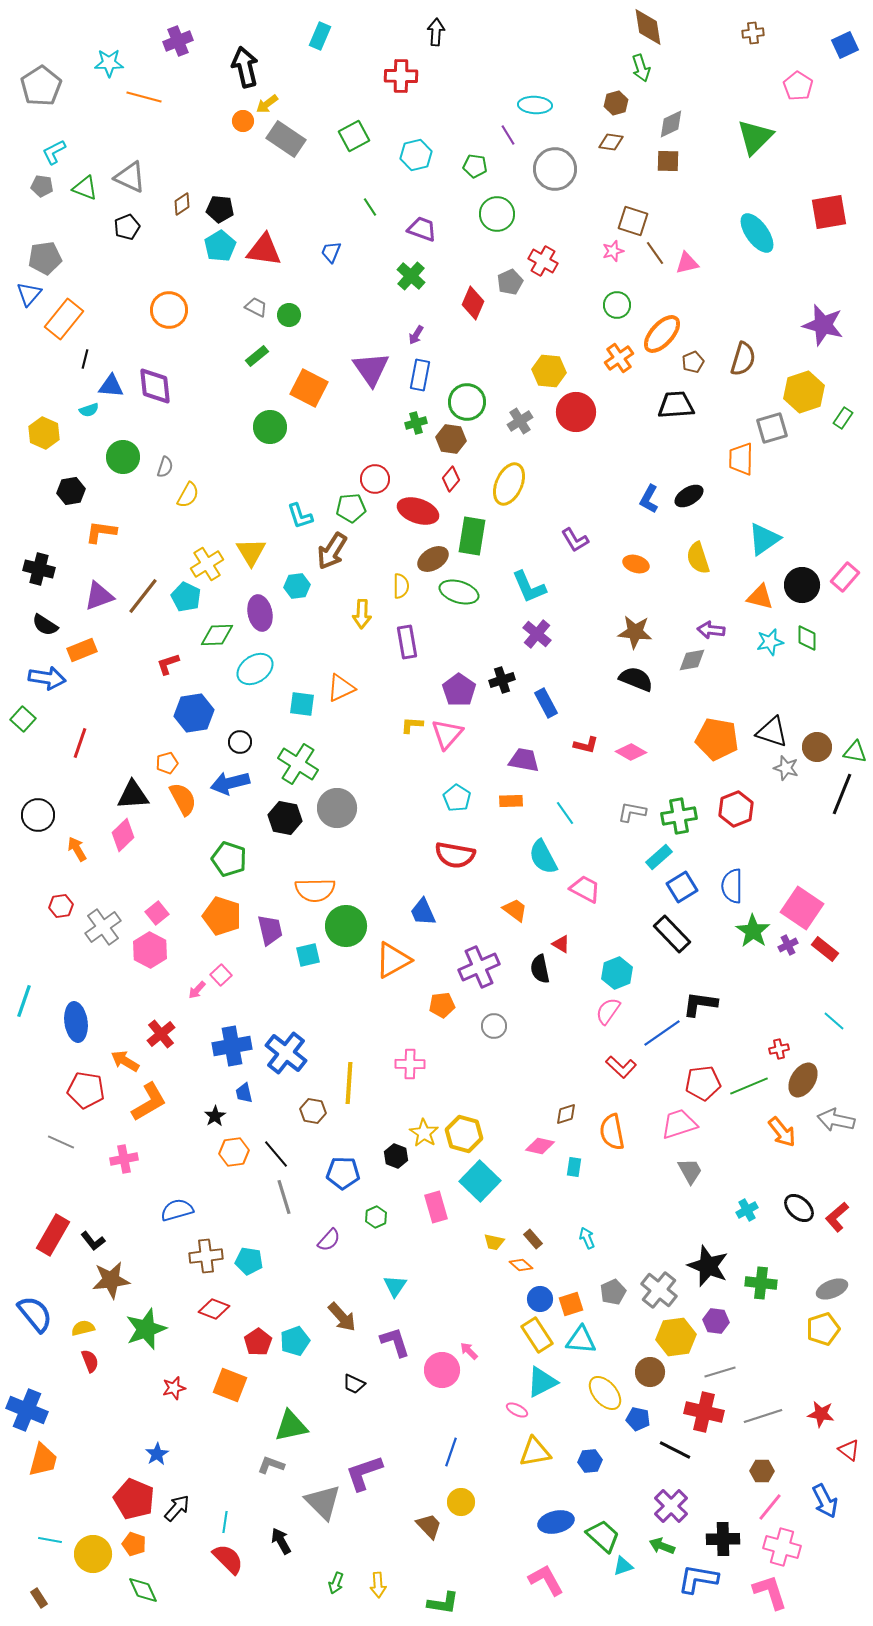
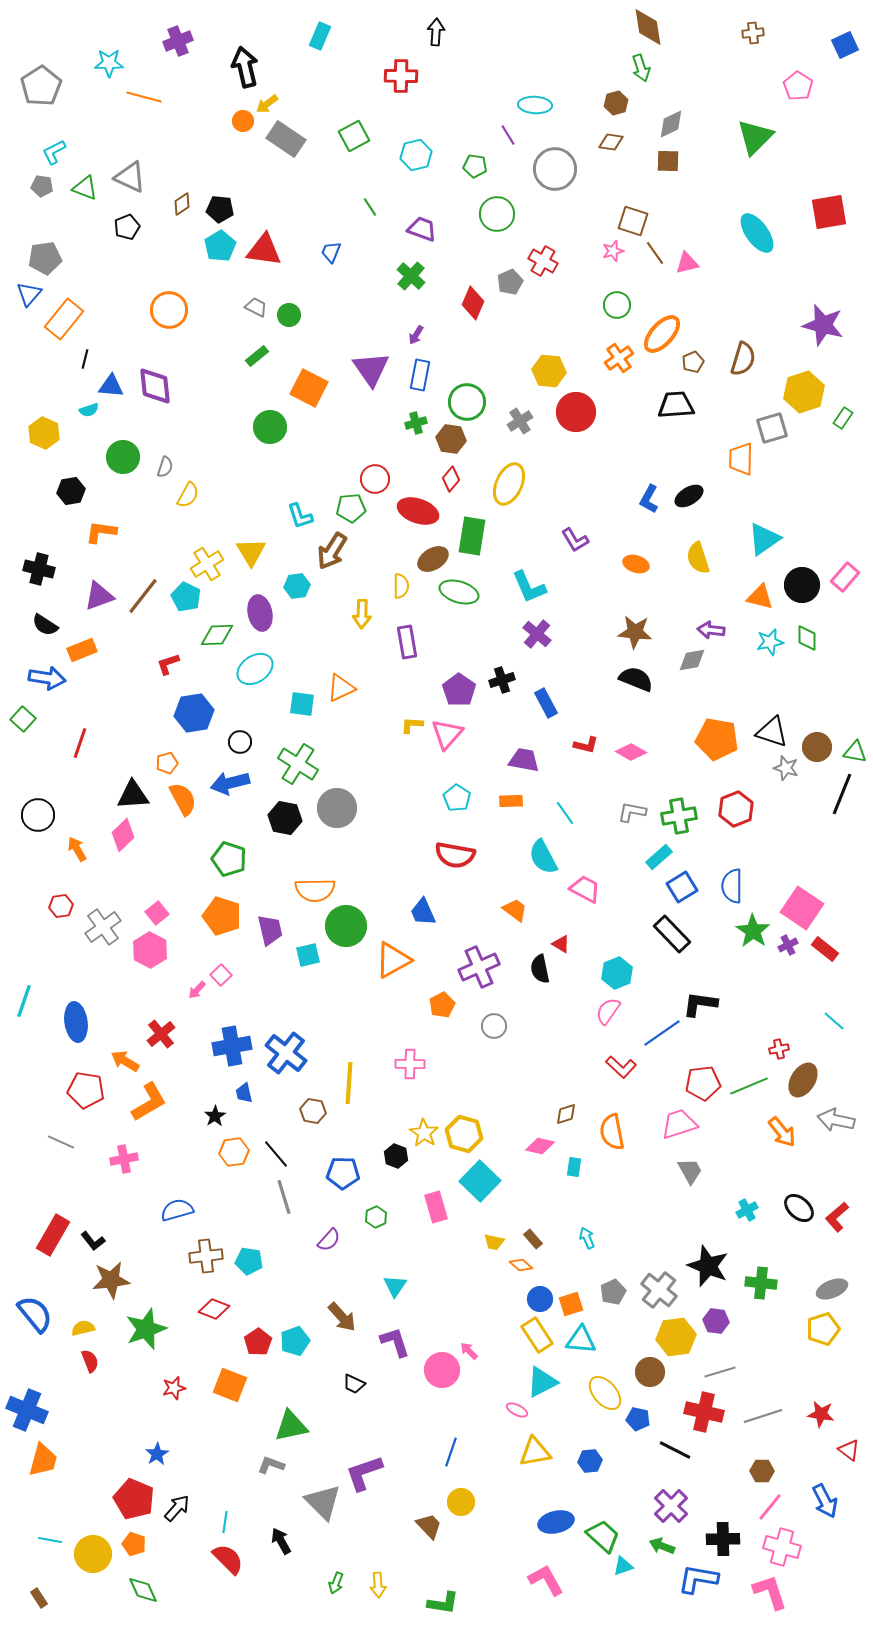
orange pentagon at (442, 1005): rotated 20 degrees counterclockwise
